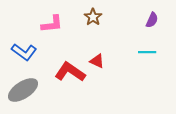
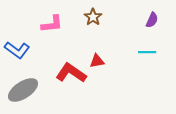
blue L-shape: moved 7 px left, 2 px up
red triangle: rotated 35 degrees counterclockwise
red L-shape: moved 1 px right, 1 px down
